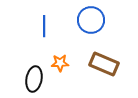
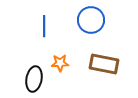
brown rectangle: rotated 12 degrees counterclockwise
